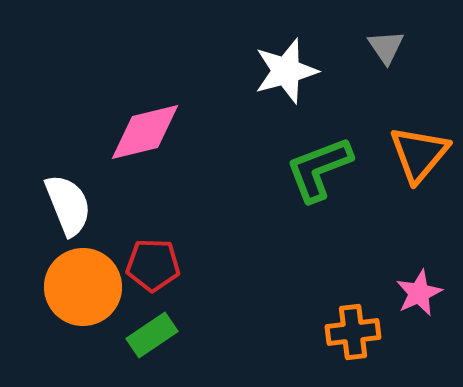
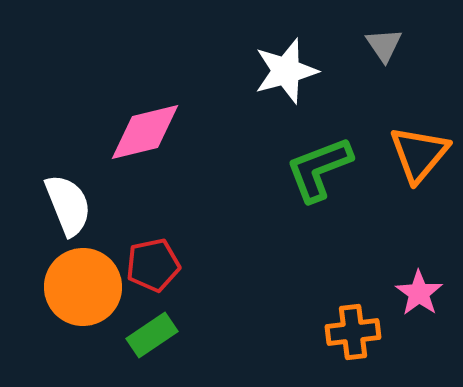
gray triangle: moved 2 px left, 2 px up
red pentagon: rotated 14 degrees counterclockwise
pink star: rotated 12 degrees counterclockwise
